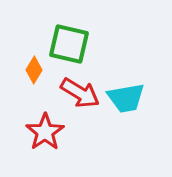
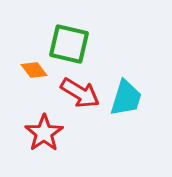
orange diamond: rotated 68 degrees counterclockwise
cyan trapezoid: rotated 63 degrees counterclockwise
red star: moved 1 px left, 1 px down
